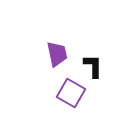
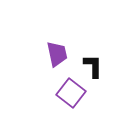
purple square: rotated 8 degrees clockwise
